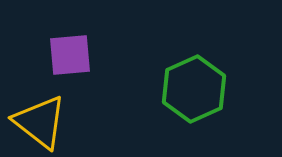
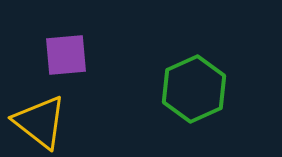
purple square: moved 4 px left
